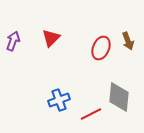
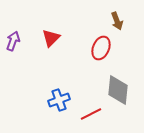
brown arrow: moved 11 px left, 20 px up
gray diamond: moved 1 px left, 7 px up
